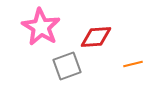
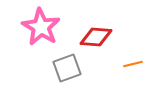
red diamond: rotated 8 degrees clockwise
gray square: moved 2 px down
